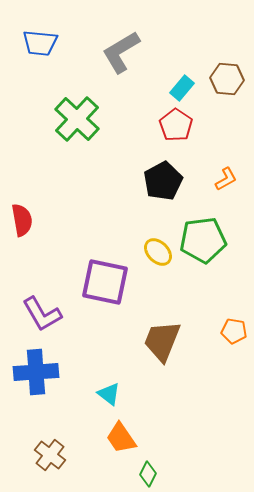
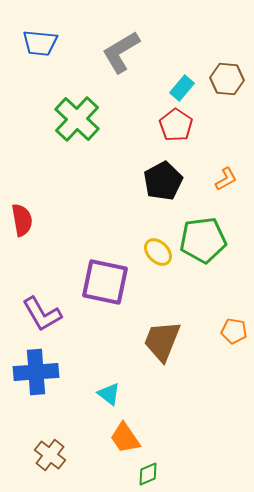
orange trapezoid: moved 4 px right
green diamond: rotated 40 degrees clockwise
